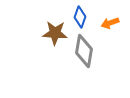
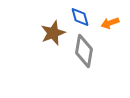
blue diamond: rotated 35 degrees counterclockwise
brown star: moved 2 px left; rotated 25 degrees counterclockwise
